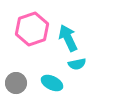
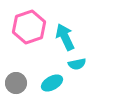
pink hexagon: moved 3 px left, 2 px up
cyan arrow: moved 3 px left, 1 px up
cyan ellipse: rotated 55 degrees counterclockwise
